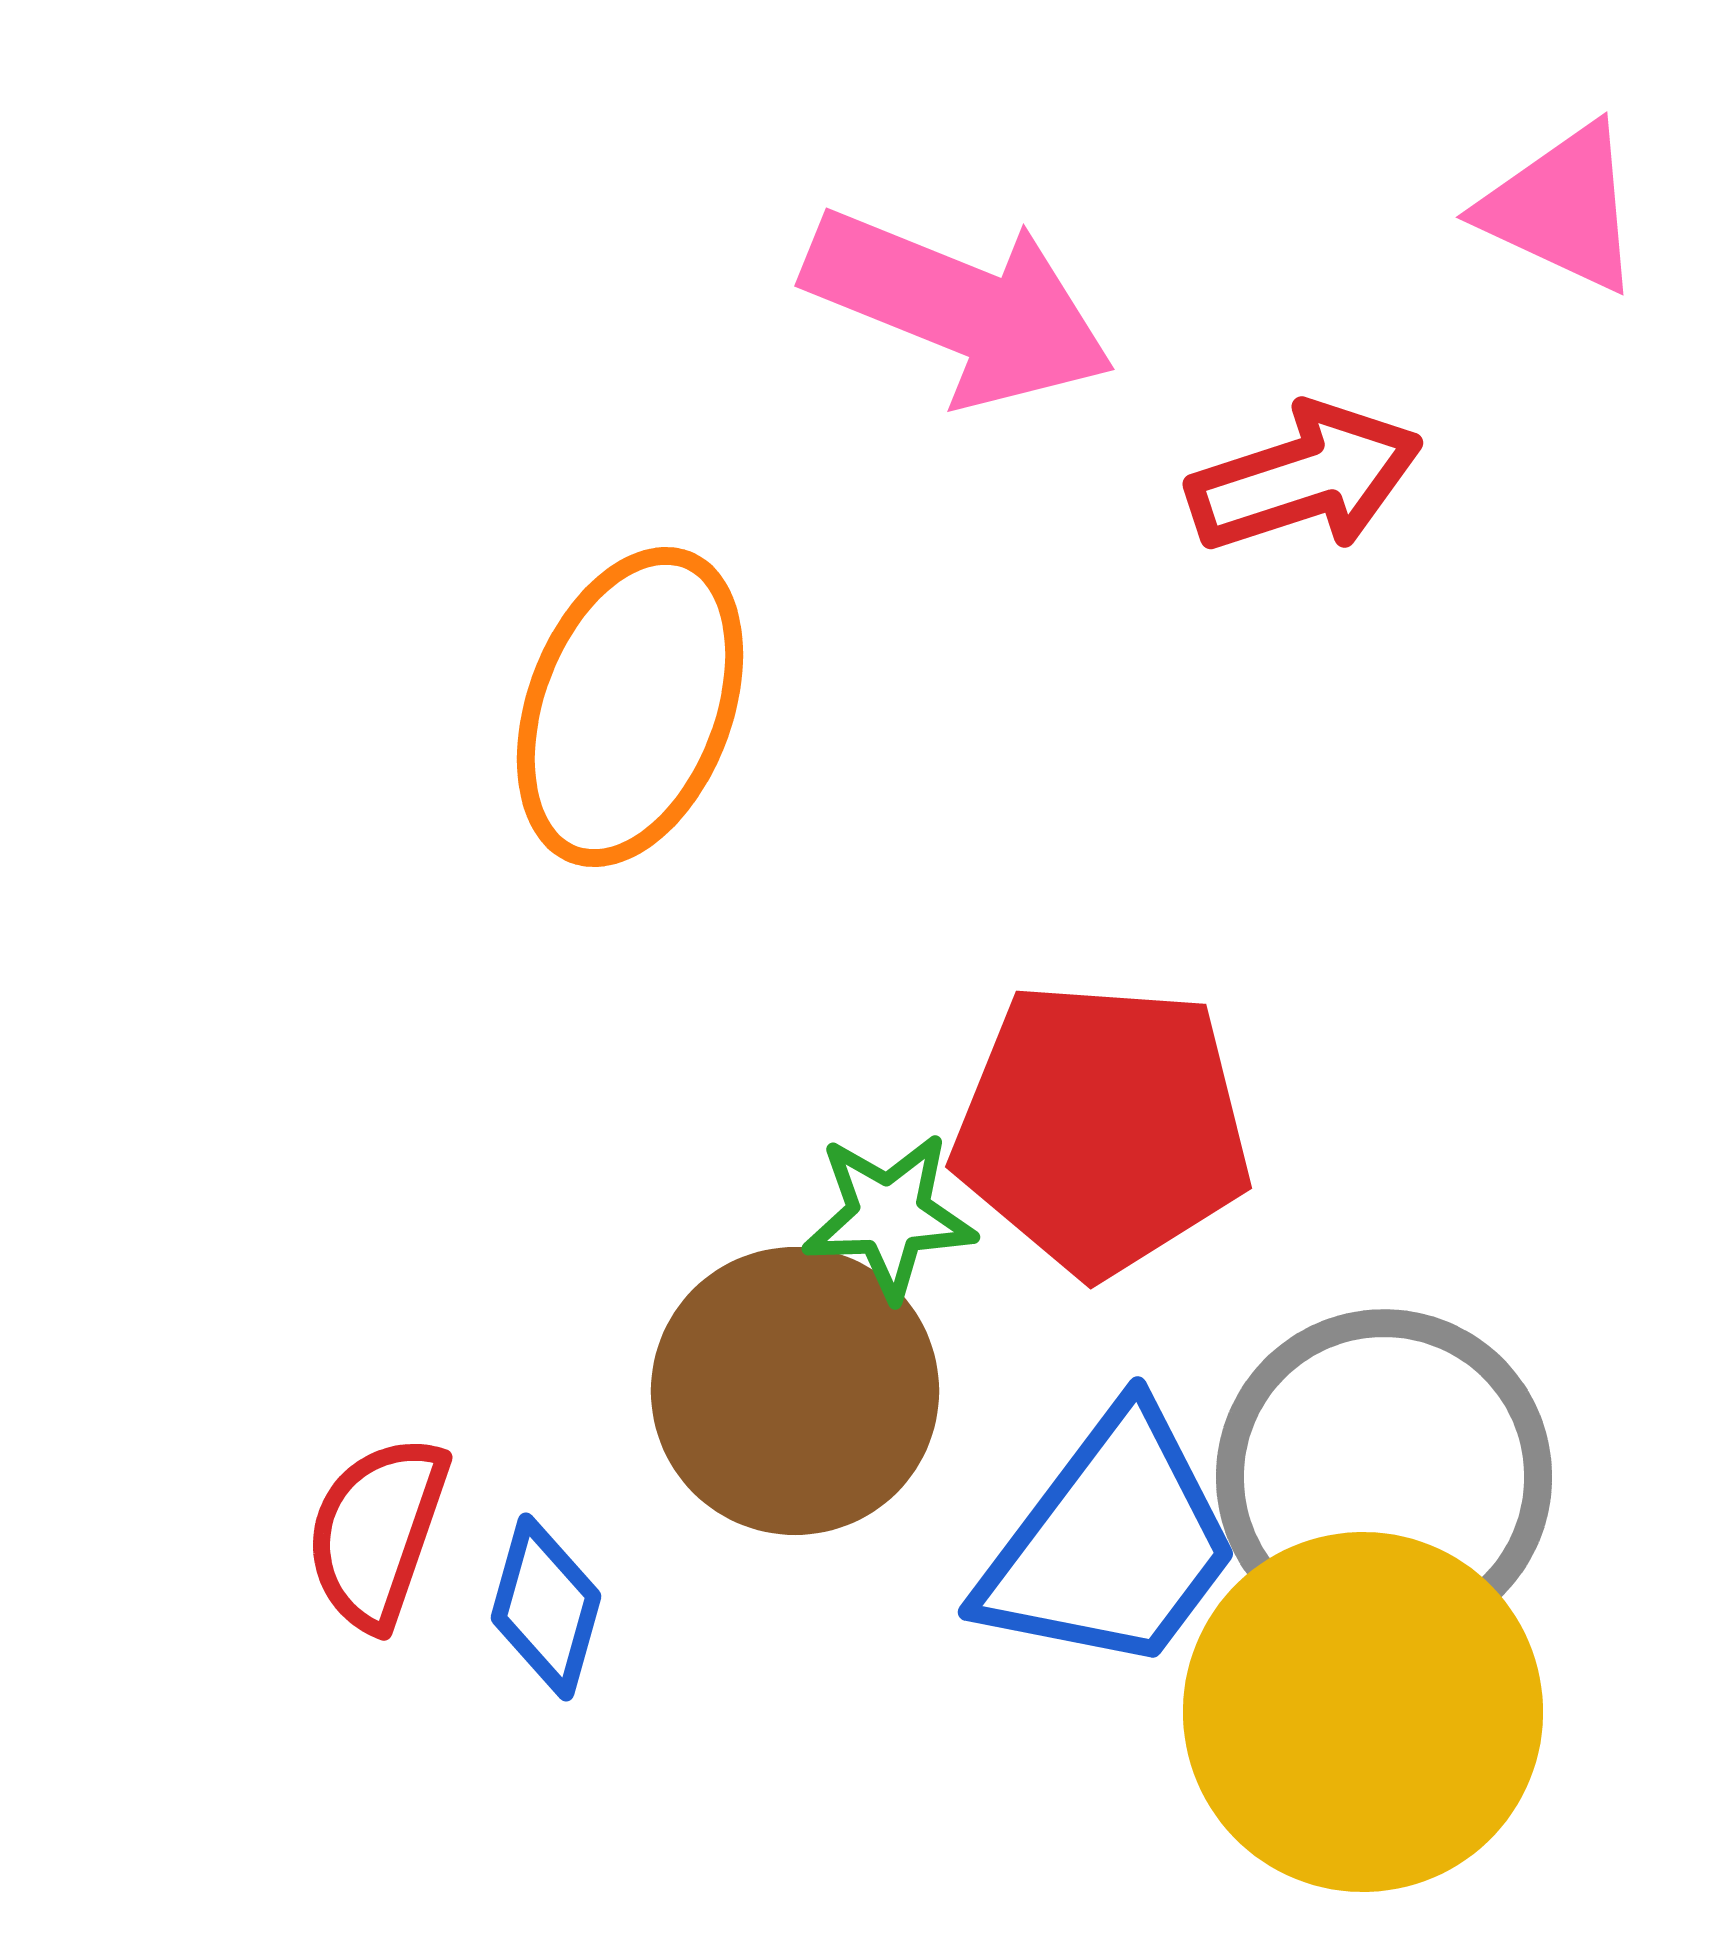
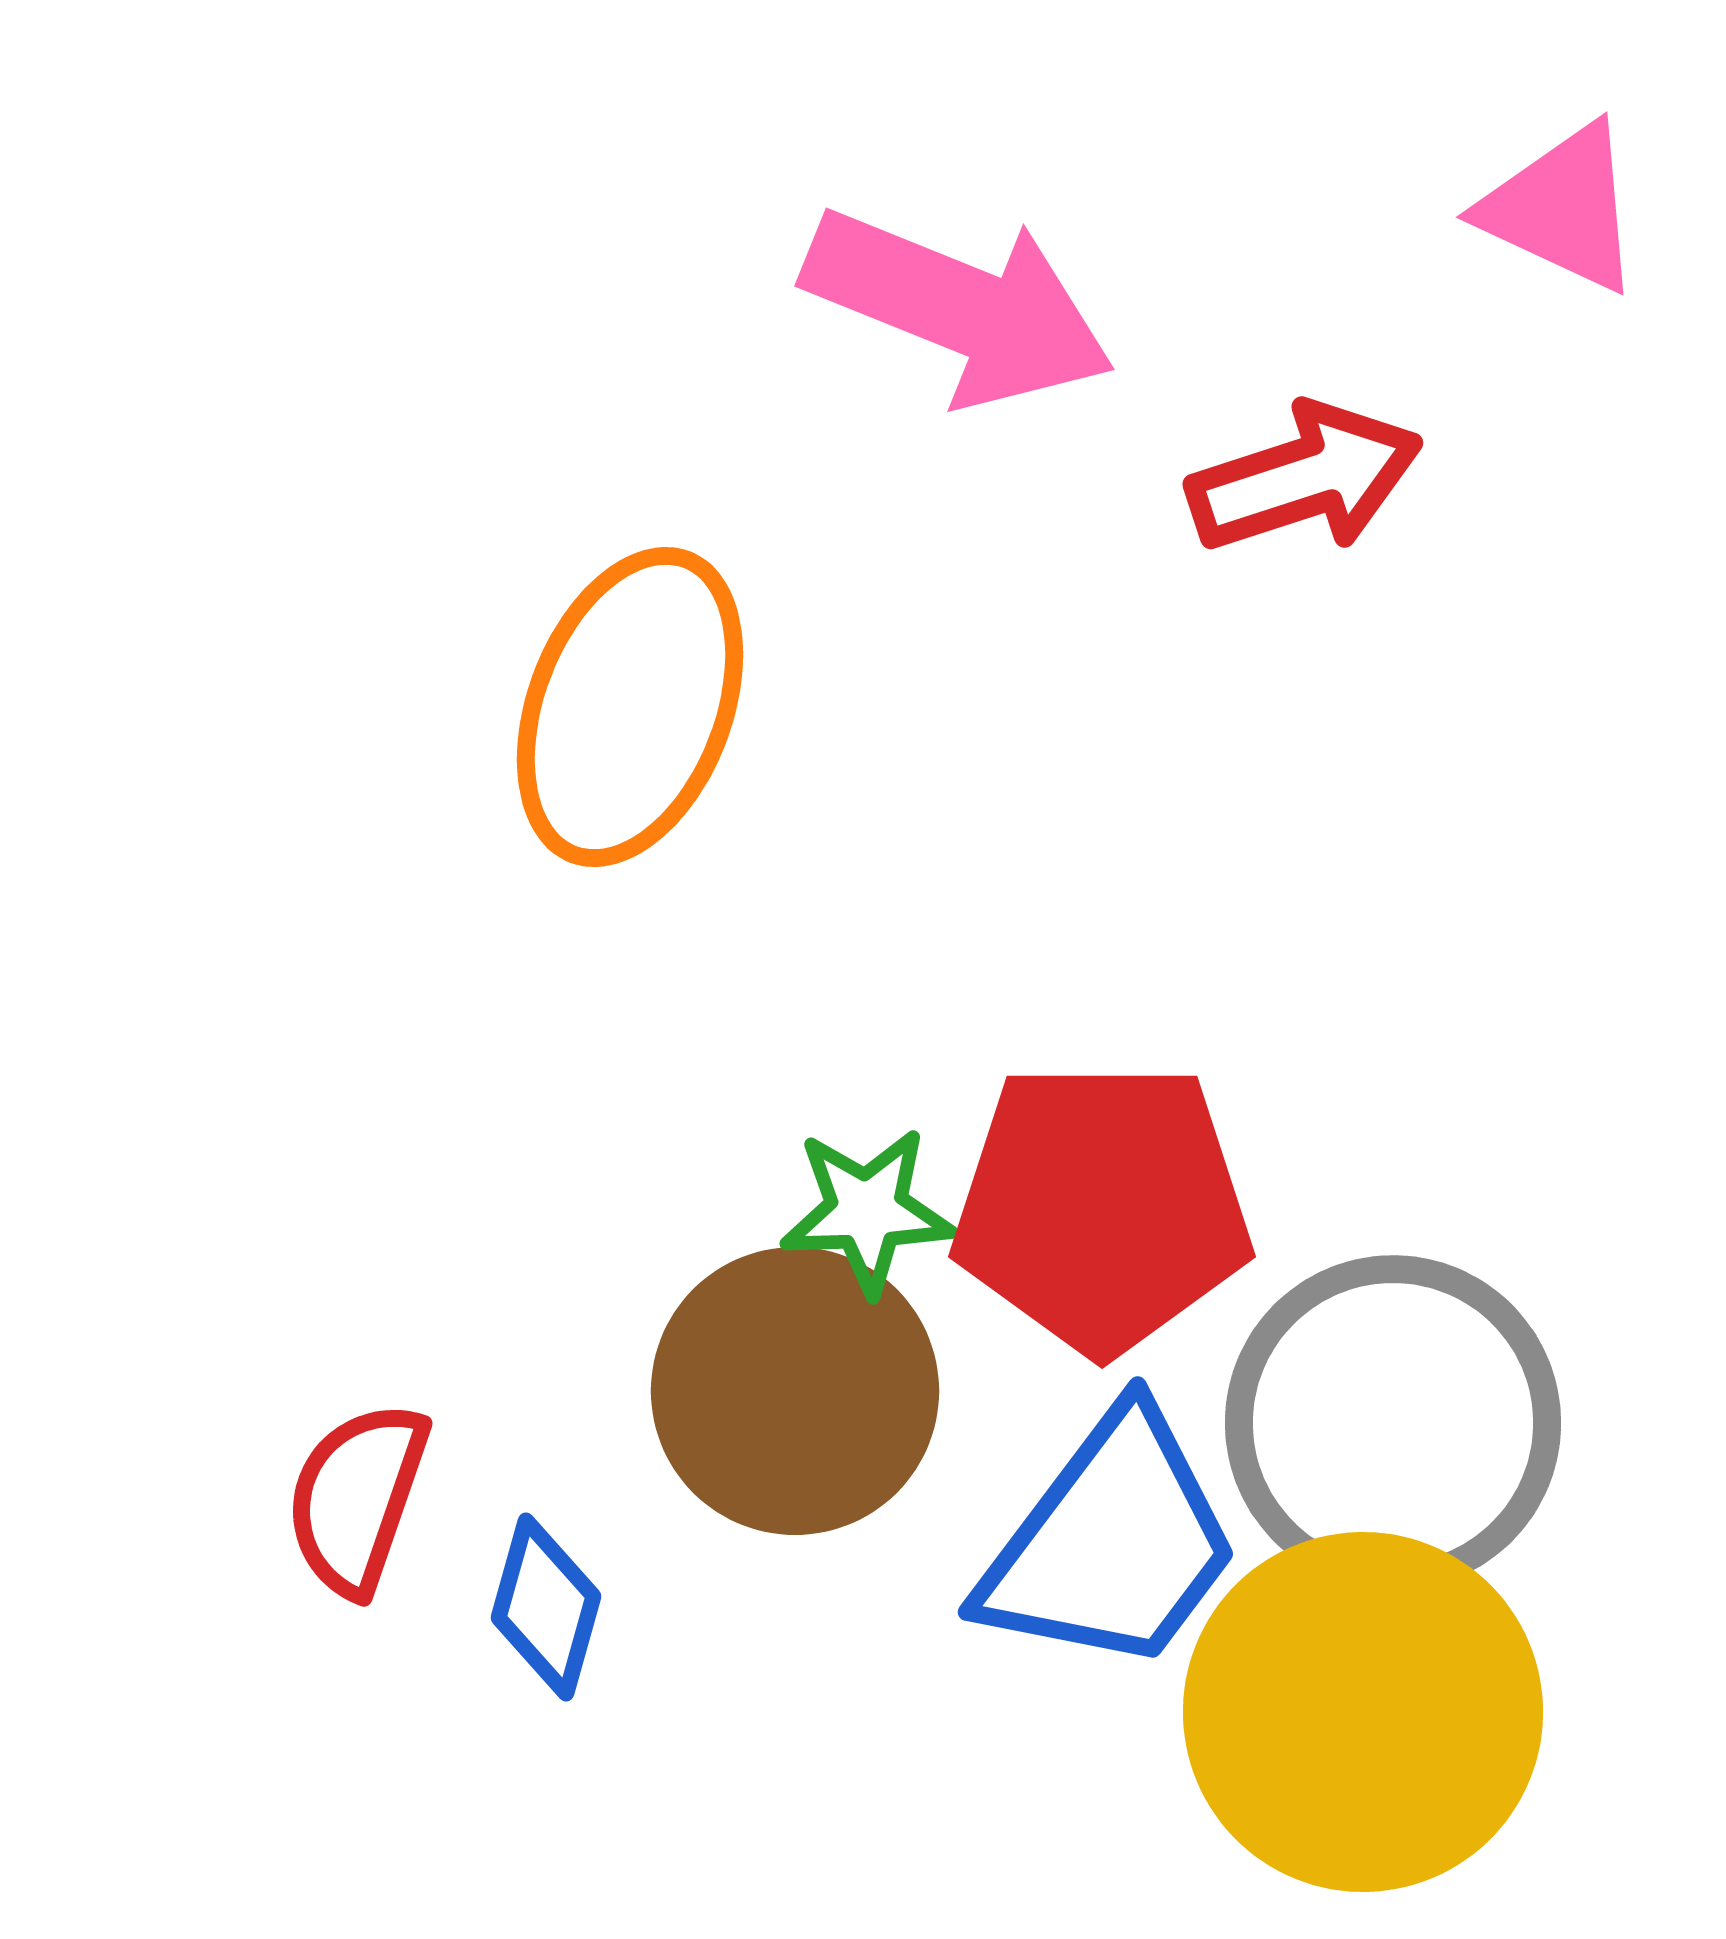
red pentagon: moved 79 px down; rotated 4 degrees counterclockwise
green star: moved 22 px left, 5 px up
gray circle: moved 9 px right, 54 px up
red semicircle: moved 20 px left, 34 px up
